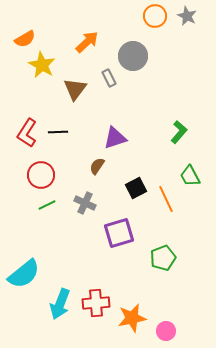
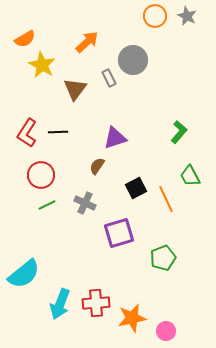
gray circle: moved 4 px down
